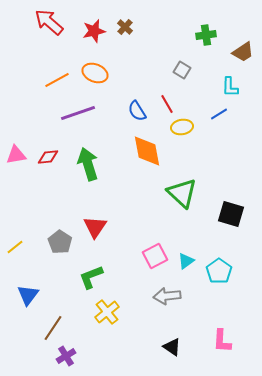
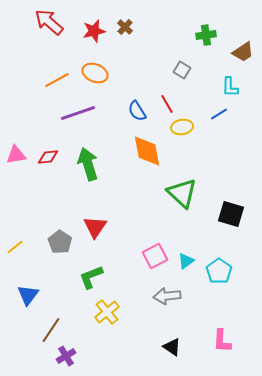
brown line: moved 2 px left, 2 px down
